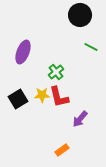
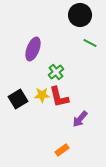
green line: moved 1 px left, 4 px up
purple ellipse: moved 10 px right, 3 px up
